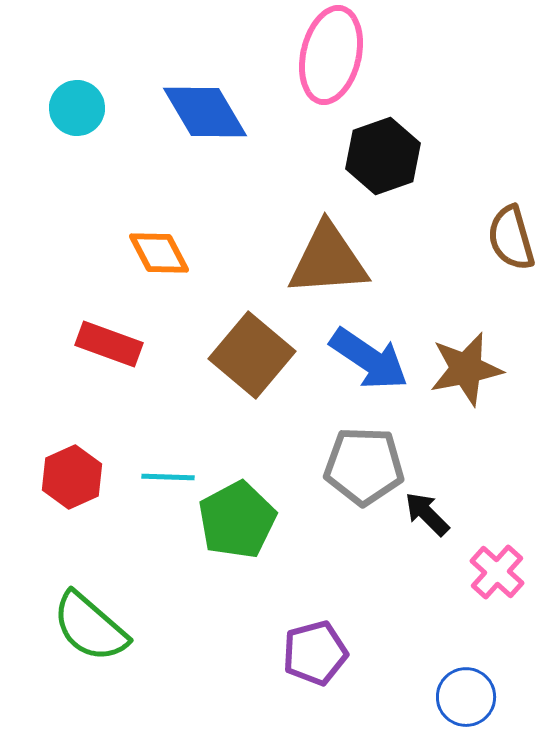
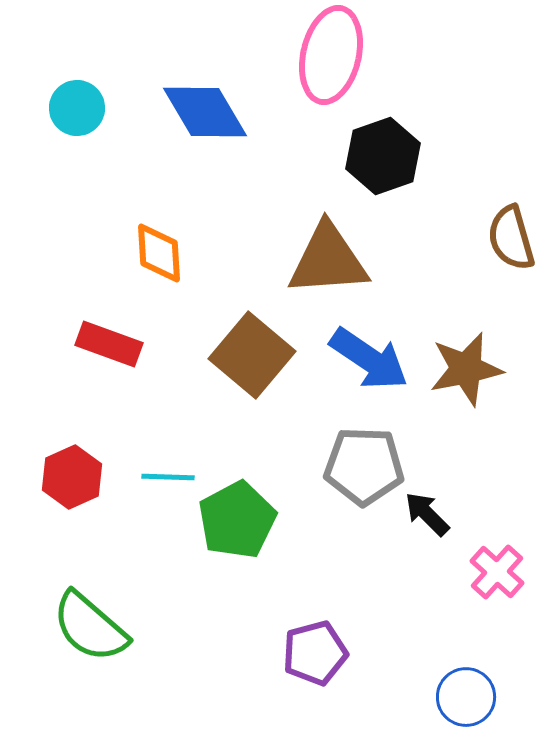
orange diamond: rotated 24 degrees clockwise
